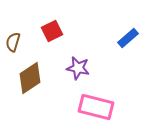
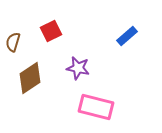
red square: moved 1 px left
blue rectangle: moved 1 px left, 2 px up
